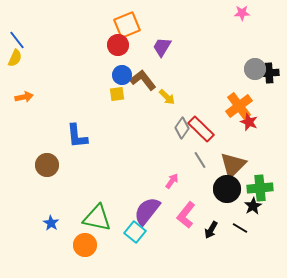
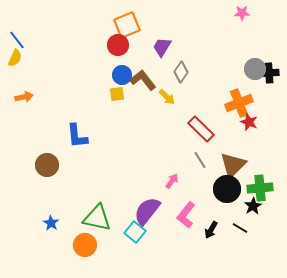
orange cross: moved 3 px up; rotated 16 degrees clockwise
gray diamond: moved 1 px left, 56 px up
